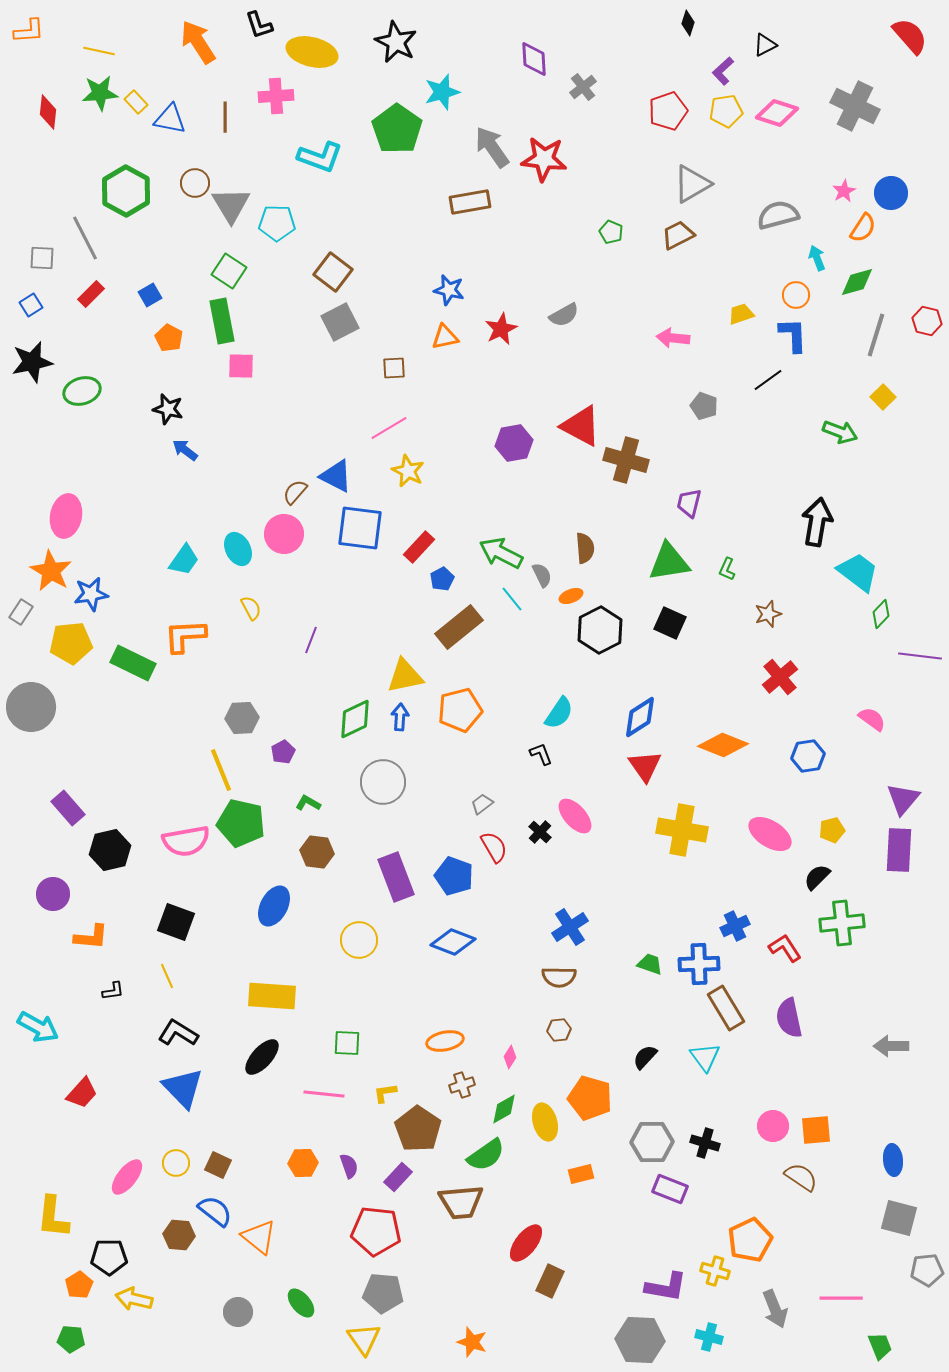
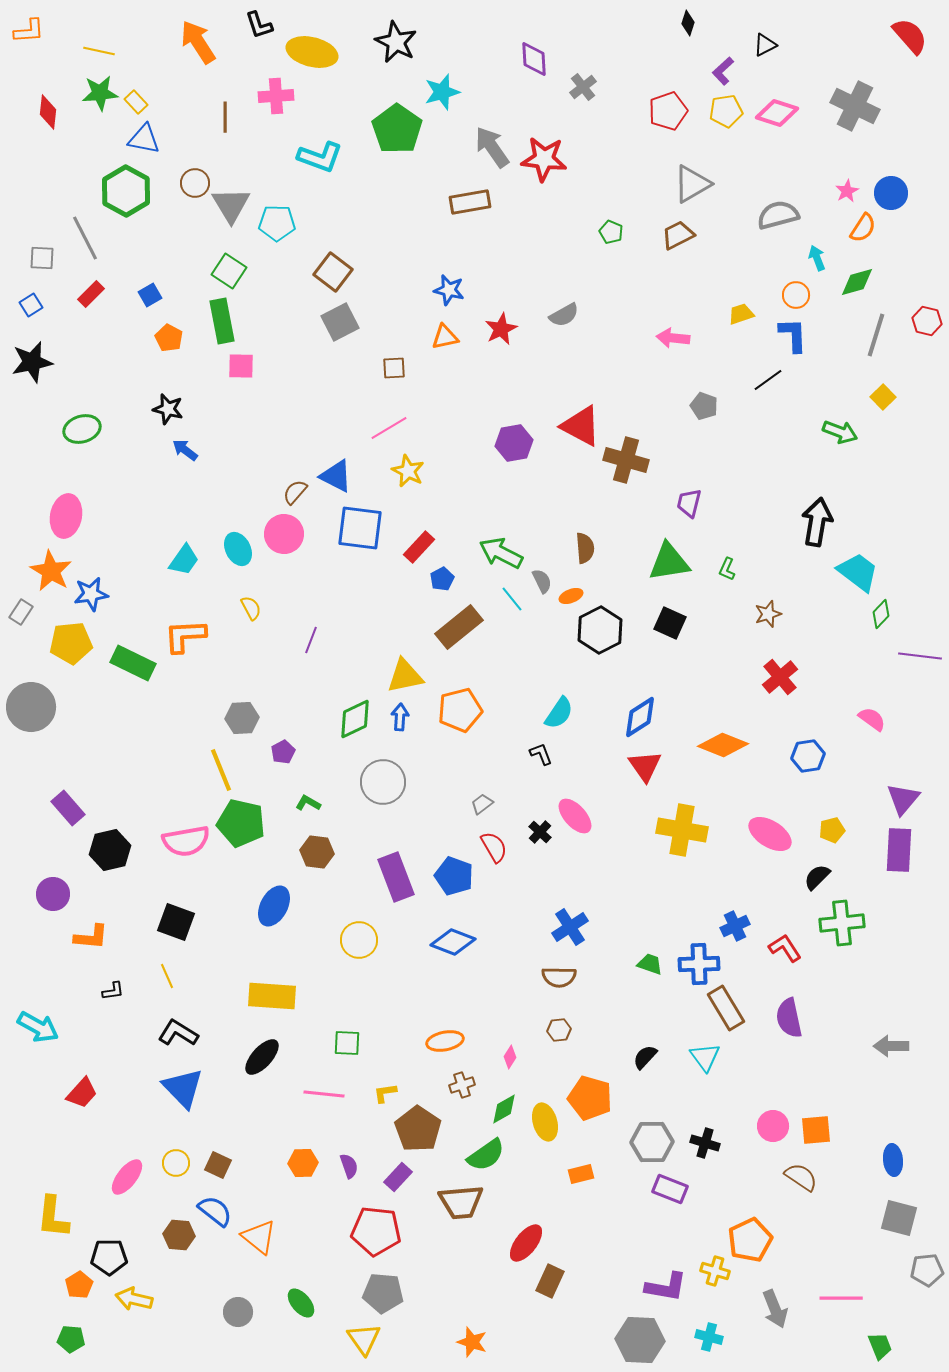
blue triangle at (170, 119): moved 26 px left, 20 px down
pink star at (844, 191): moved 3 px right
green ellipse at (82, 391): moved 38 px down
gray semicircle at (542, 575): moved 6 px down
